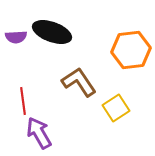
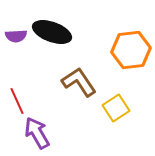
purple semicircle: moved 1 px up
red line: moved 6 px left; rotated 16 degrees counterclockwise
purple arrow: moved 2 px left
